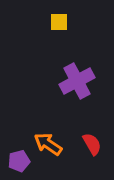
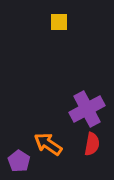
purple cross: moved 10 px right, 28 px down
red semicircle: rotated 40 degrees clockwise
purple pentagon: rotated 25 degrees counterclockwise
